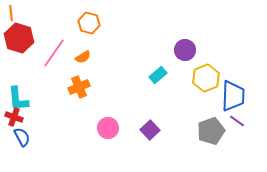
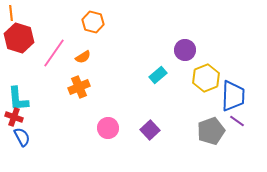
orange hexagon: moved 4 px right, 1 px up
